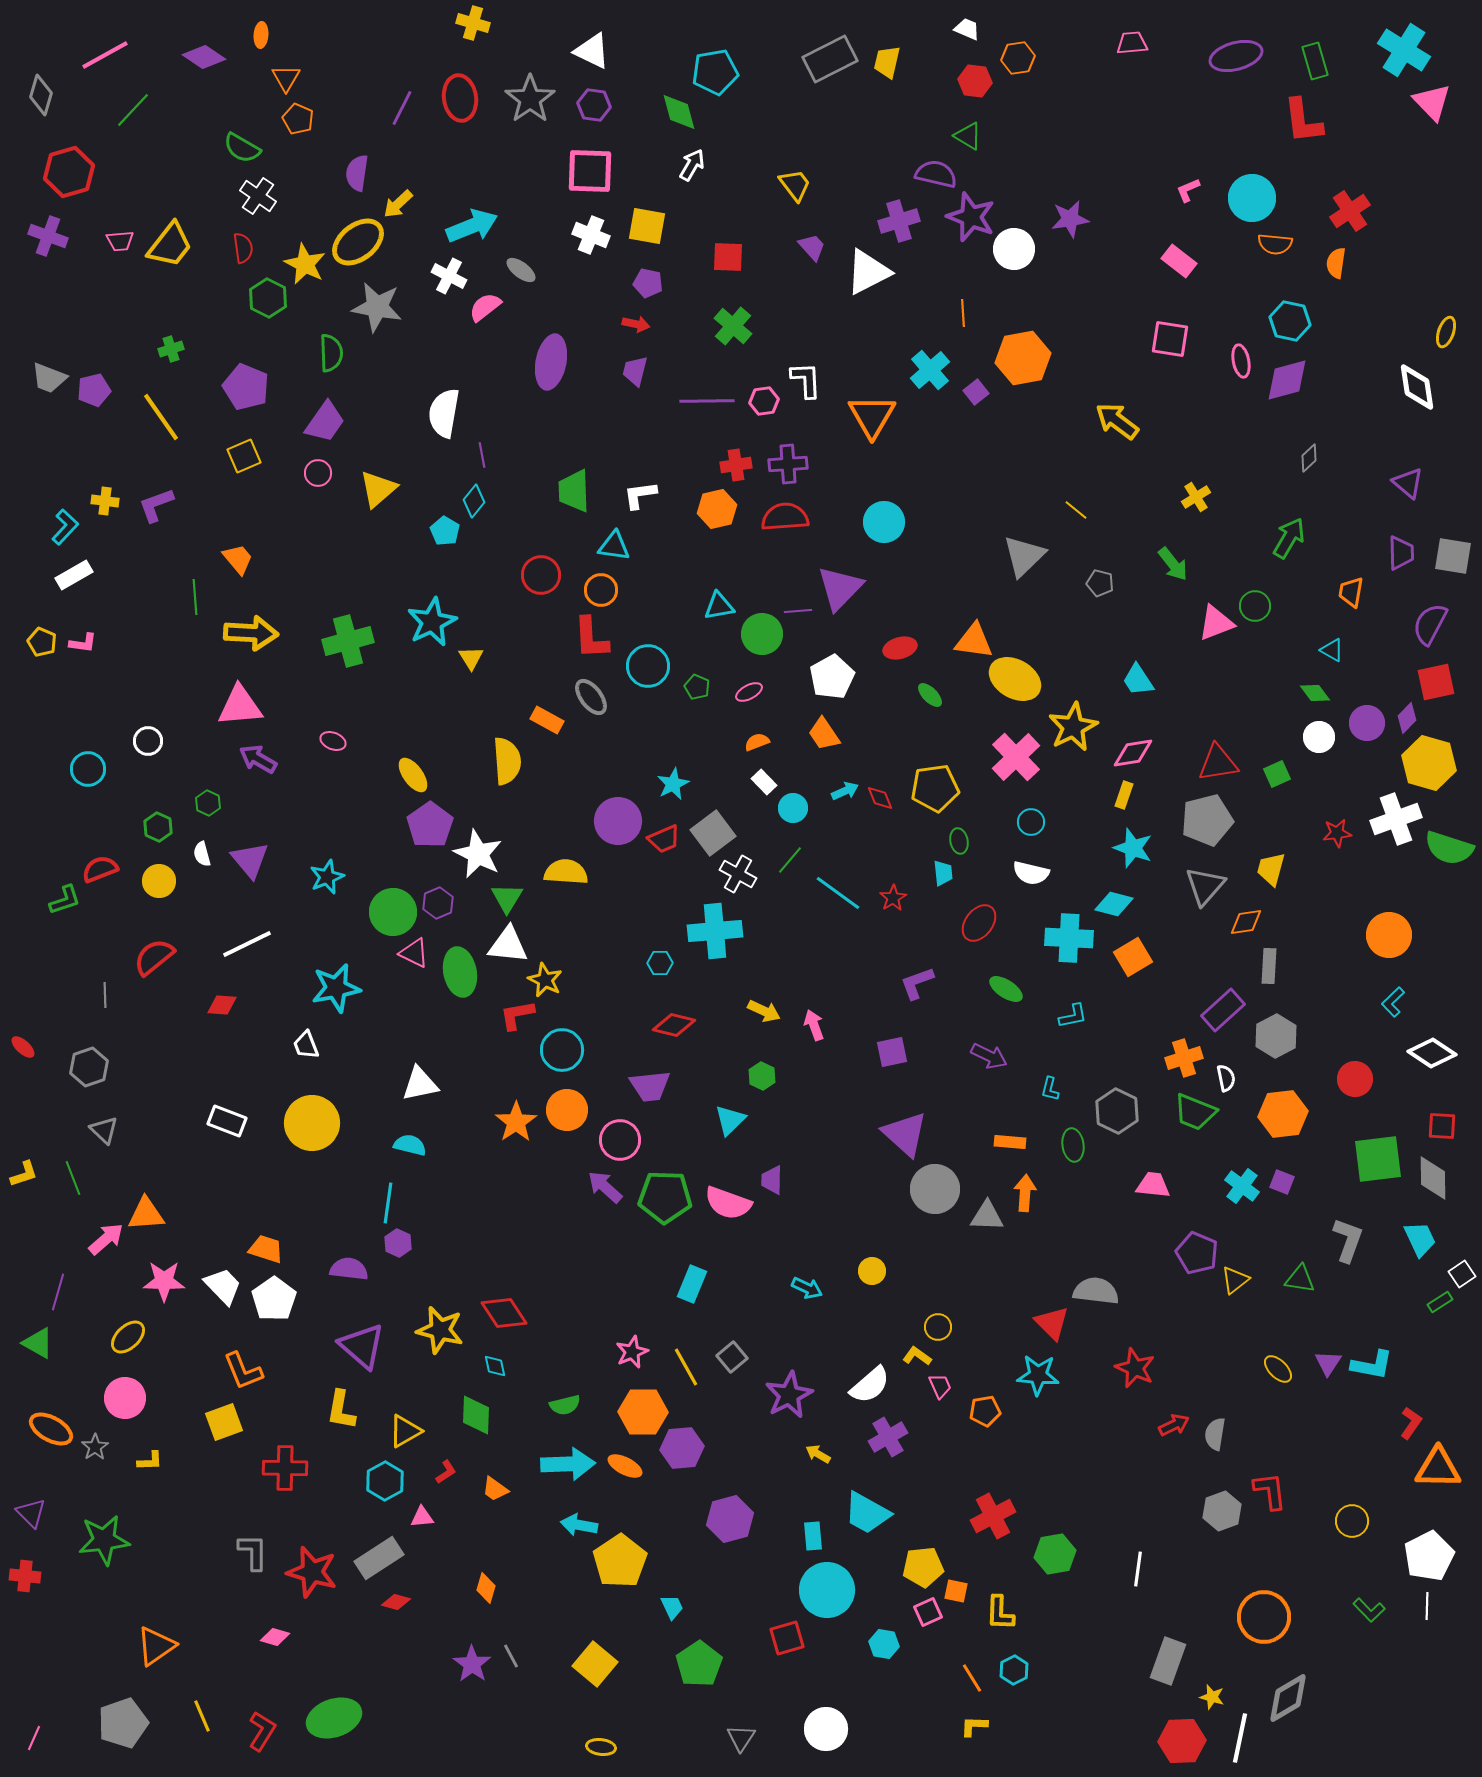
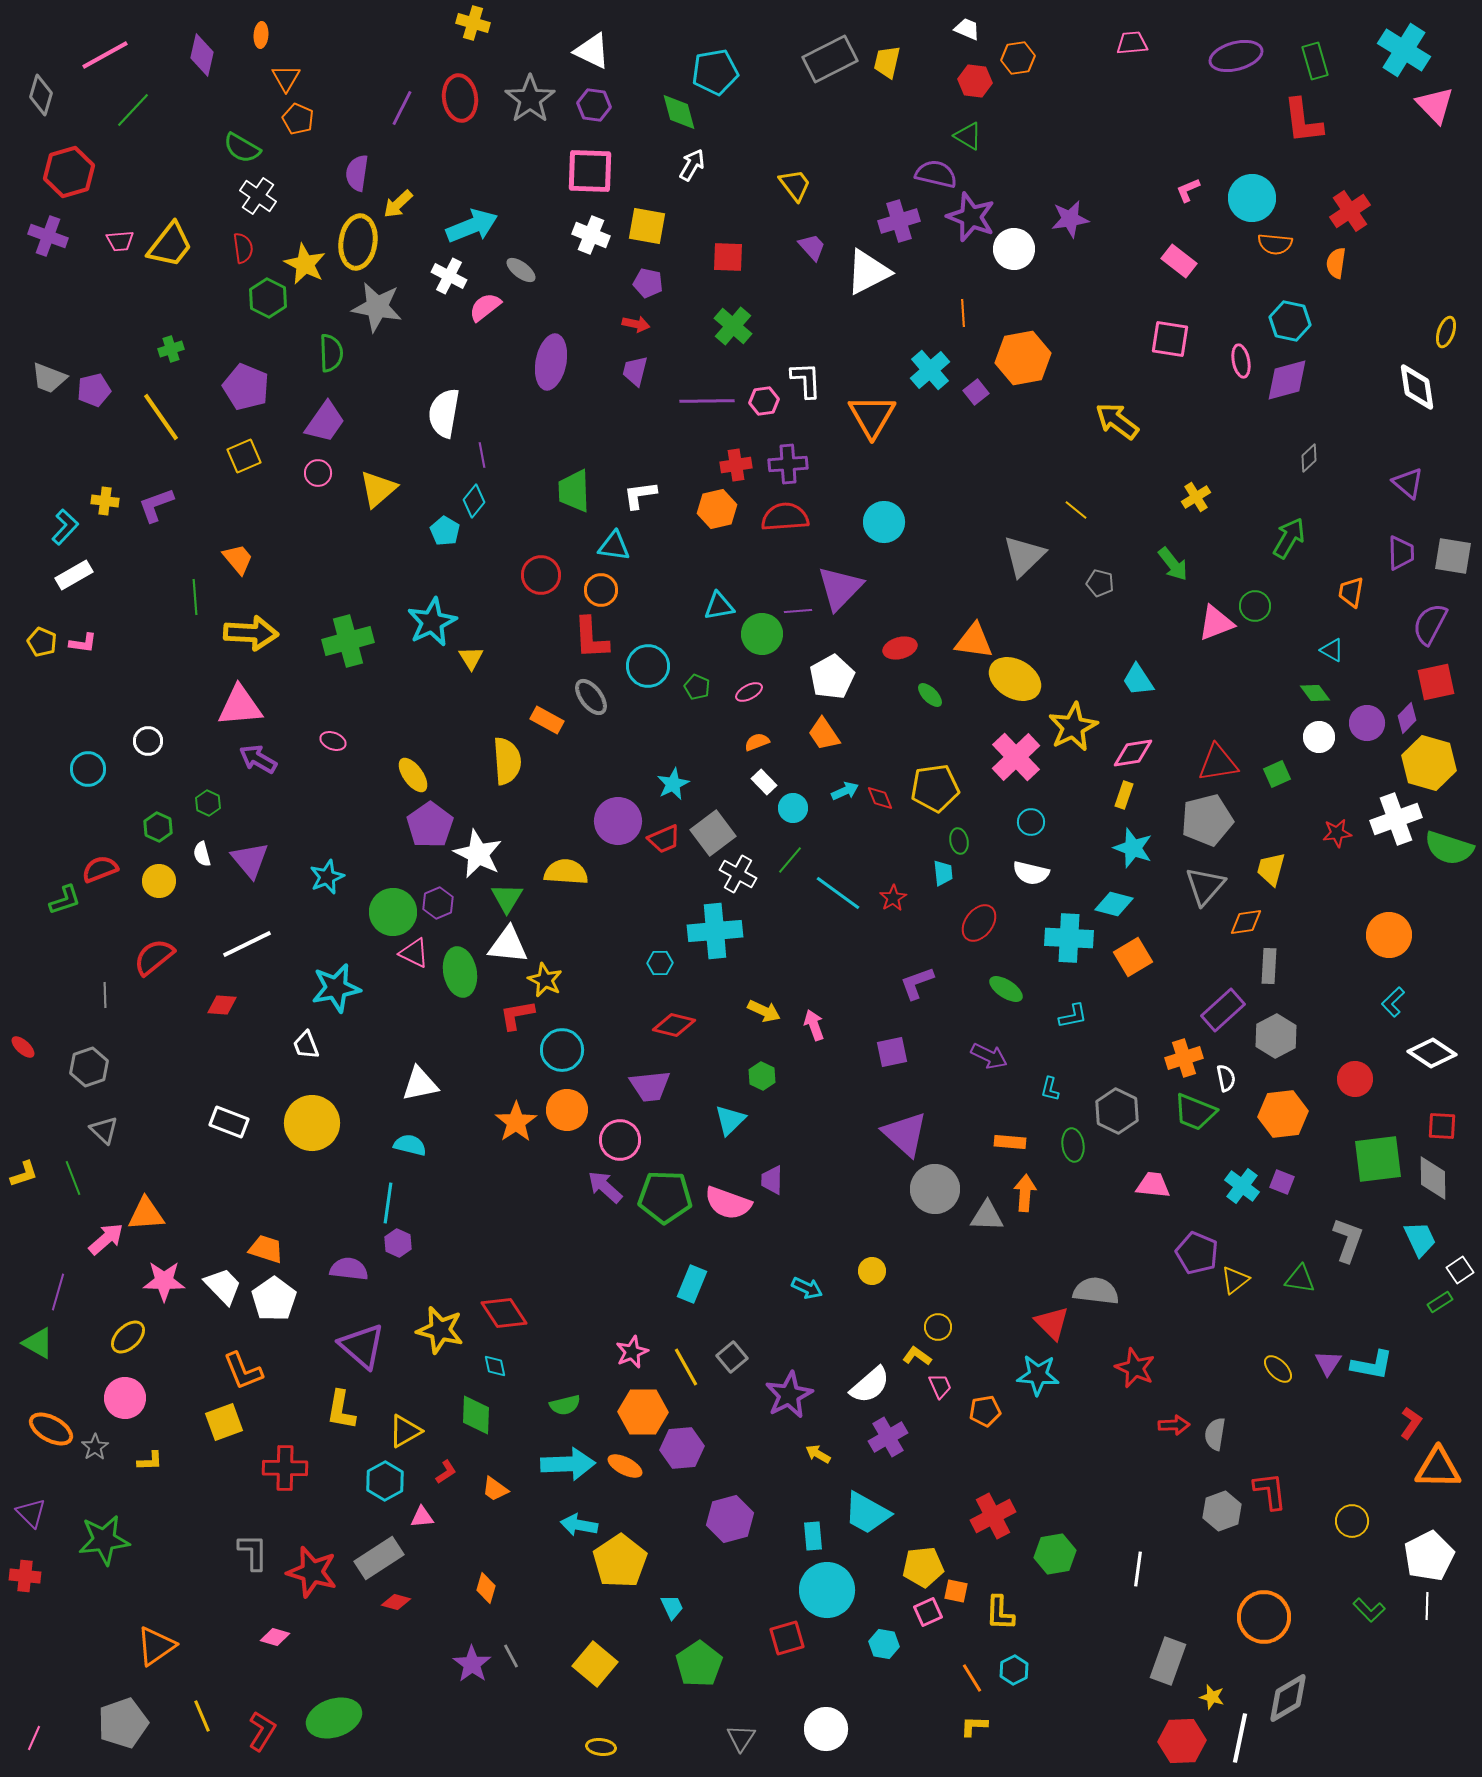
purple diamond at (204, 57): moved 2 px left, 2 px up; rotated 69 degrees clockwise
pink triangle at (1432, 102): moved 3 px right, 3 px down
yellow ellipse at (358, 242): rotated 44 degrees counterclockwise
white rectangle at (227, 1121): moved 2 px right, 1 px down
white square at (1462, 1274): moved 2 px left, 4 px up
red arrow at (1174, 1425): rotated 24 degrees clockwise
